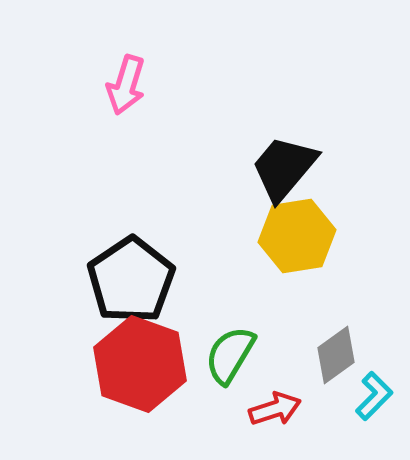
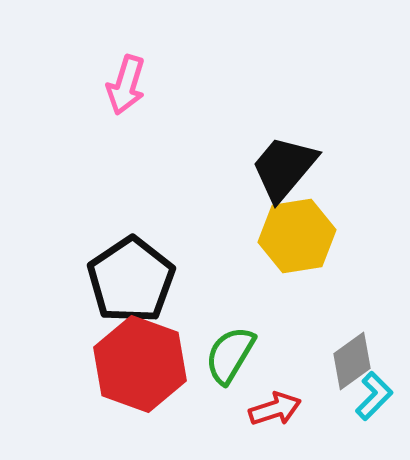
gray diamond: moved 16 px right, 6 px down
